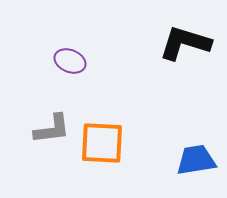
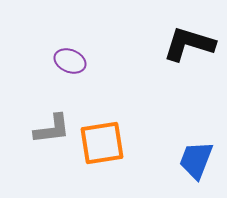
black L-shape: moved 4 px right, 1 px down
orange square: rotated 12 degrees counterclockwise
blue trapezoid: rotated 60 degrees counterclockwise
